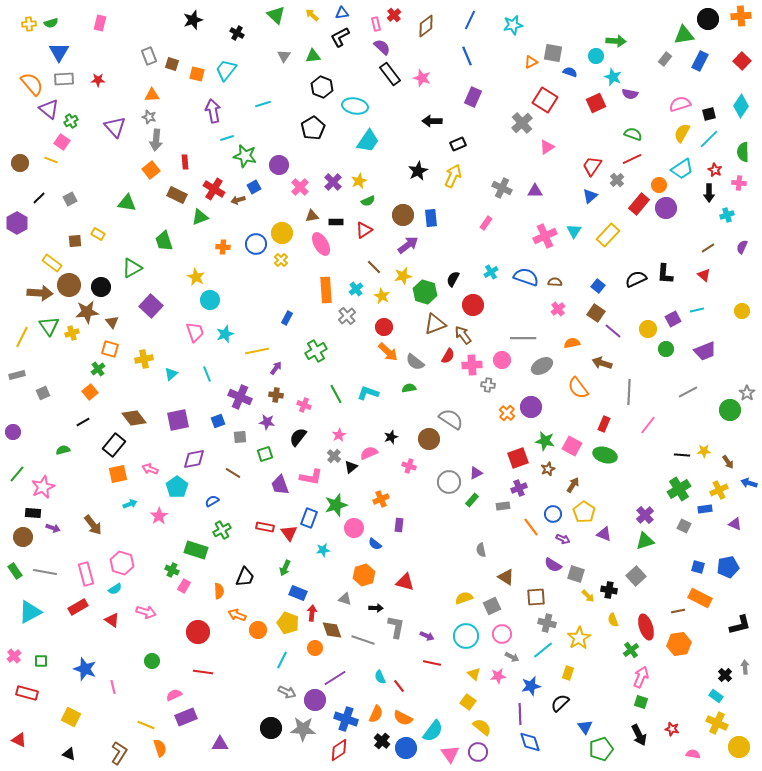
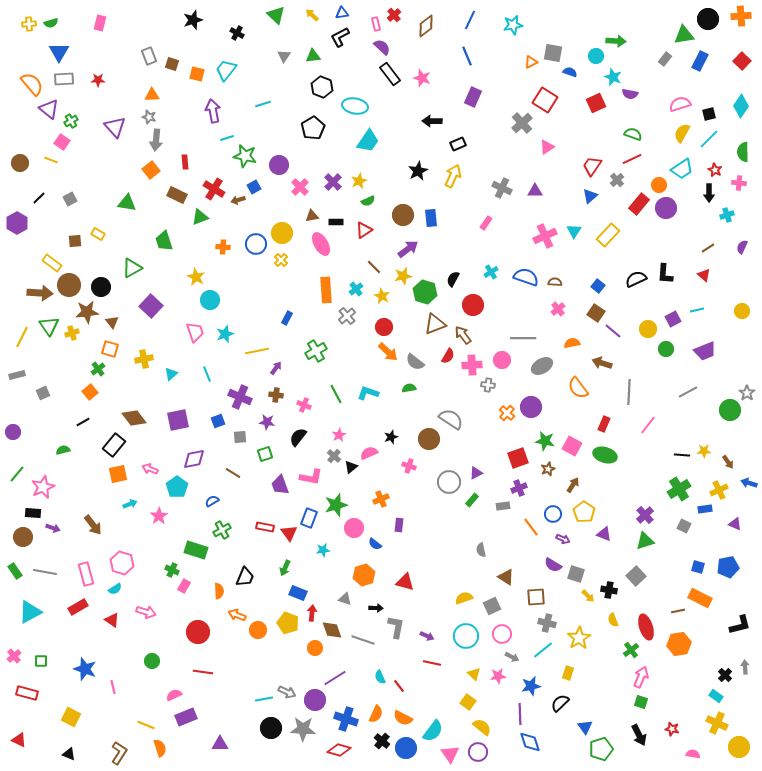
purple arrow at (408, 245): moved 4 px down
cyan line at (282, 660): moved 18 px left, 39 px down; rotated 54 degrees clockwise
red diamond at (339, 750): rotated 50 degrees clockwise
